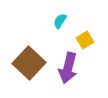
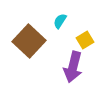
brown square: moved 22 px up
purple arrow: moved 5 px right, 1 px up
